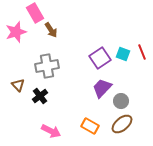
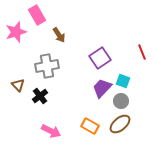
pink rectangle: moved 2 px right, 2 px down
brown arrow: moved 8 px right, 5 px down
cyan square: moved 27 px down
brown ellipse: moved 2 px left
